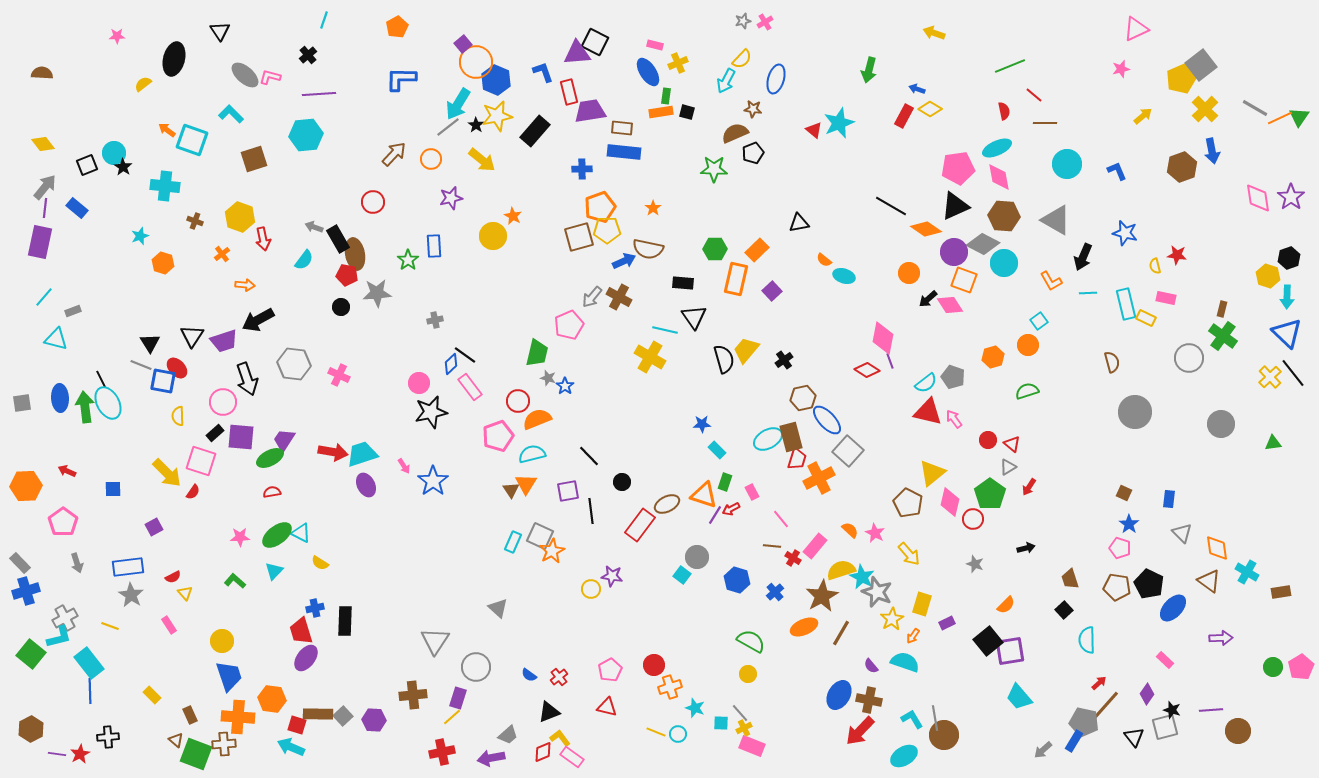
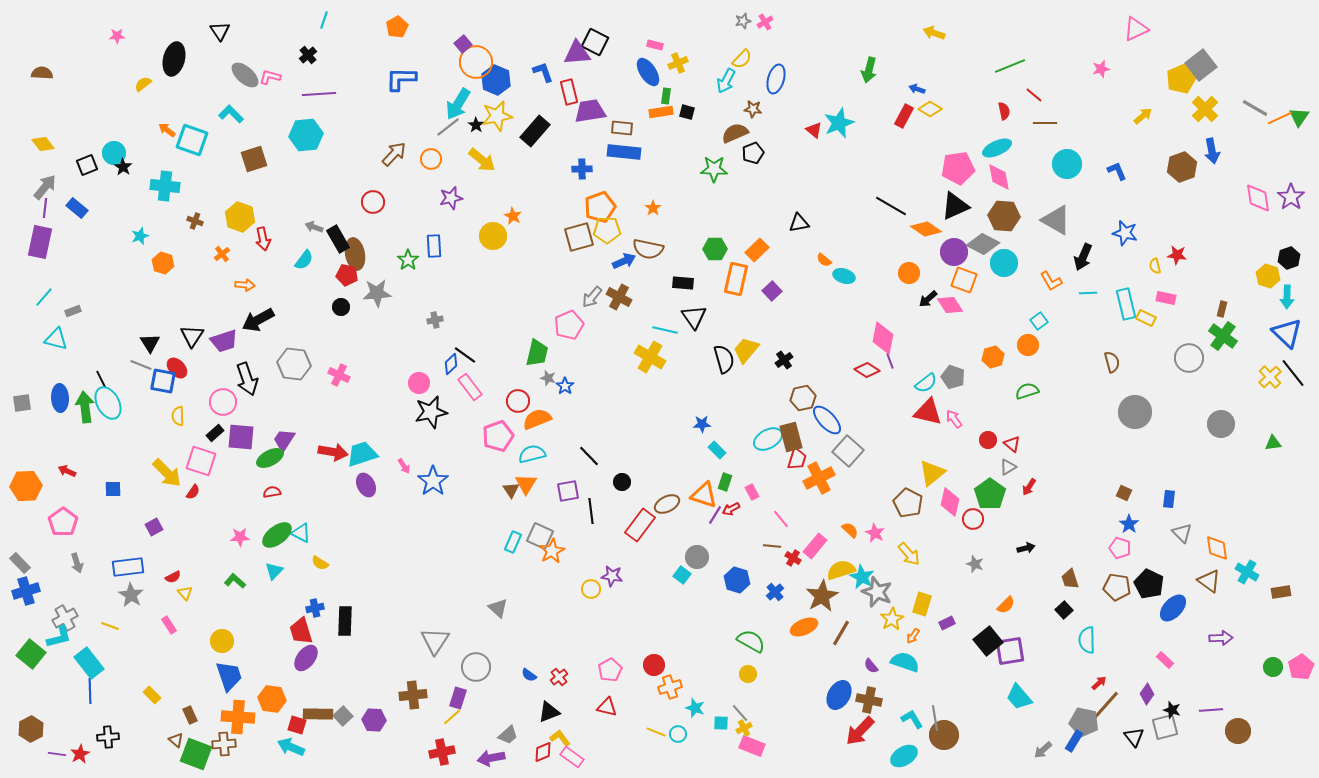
pink star at (1121, 69): moved 20 px left
